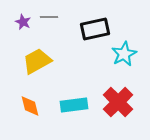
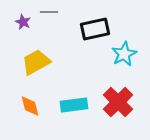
gray line: moved 5 px up
yellow trapezoid: moved 1 px left, 1 px down
